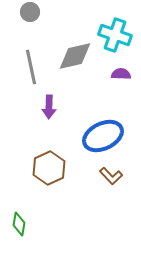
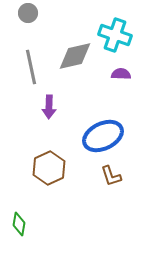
gray circle: moved 2 px left, 1 px down
brown L-shape: rotated 25 degrees clockwise
